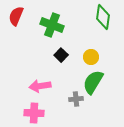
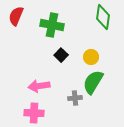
green cross: rotated 10 degrees counterclockwise
pink arrow: moved 1 px left
gray cross: moved 1 px left, 1 px up
